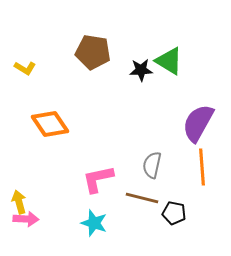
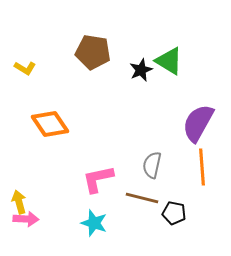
black star: rotated 20 degrees counterclockwise
